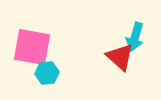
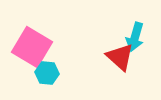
pink square: rotated 21 degrees clockwise
cyan hexagon: rotated 10 degrees clockwise
